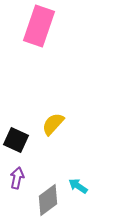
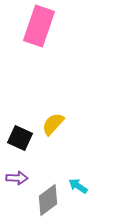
black square: moved 4 px right, 2 px up
purple arrow: rotated 80 degrees clockwise
